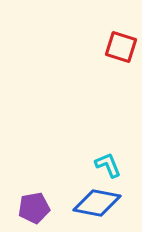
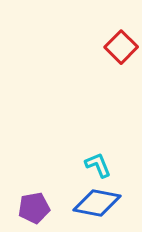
red square: rotated 28 degrees clockwise
cyan L-shape: moved 10 px left
